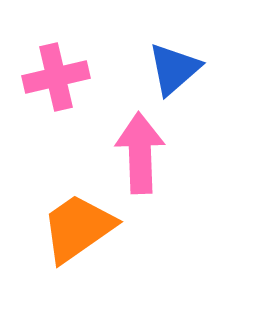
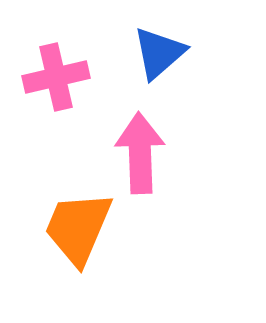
blue triangle: moved 15 px left, 16 px up
orange trapezoid: rotated 32 degrees counterclockwise
